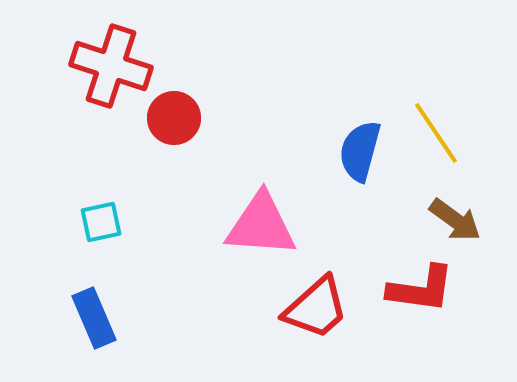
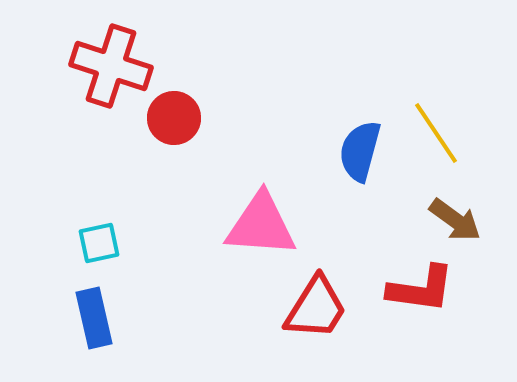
cyan square: moved 2 px left, 21 px down
red trapezoid: rotated 16 degrees counterclockwise
blue rectangle: rotated 10 degrees clockwise
